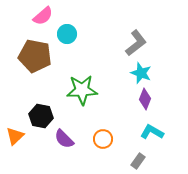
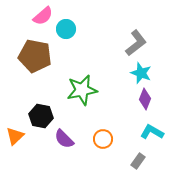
cyan circle: moved 1 px left, 5 px up
green star: rotated 8 degrees counterclockwise
